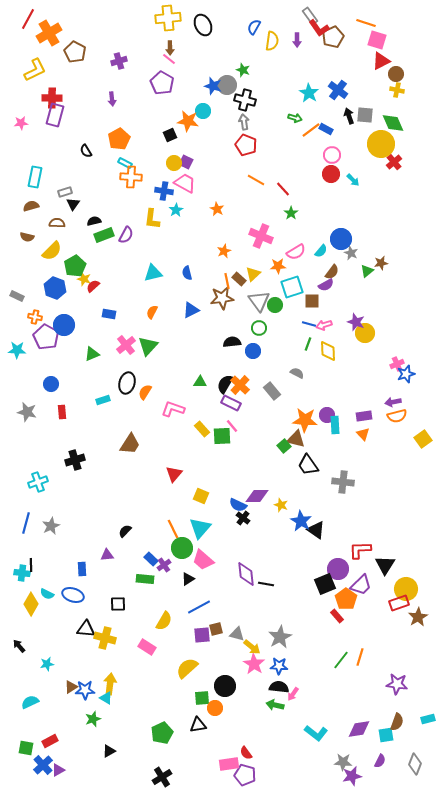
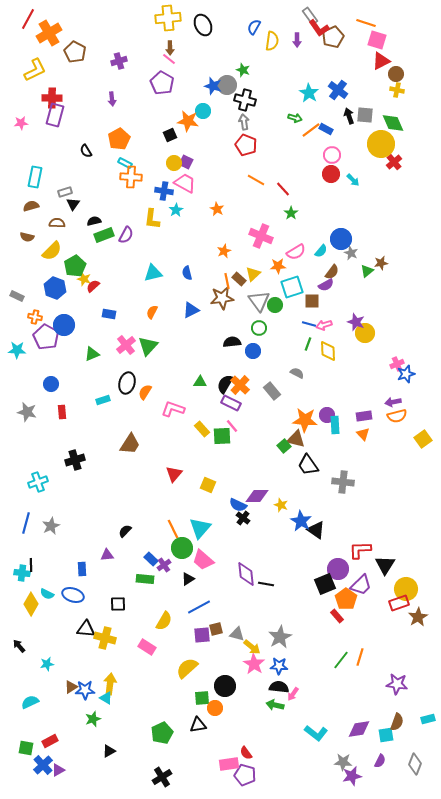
yellow square at (201, 496): moved 7 px right, 11 px up
